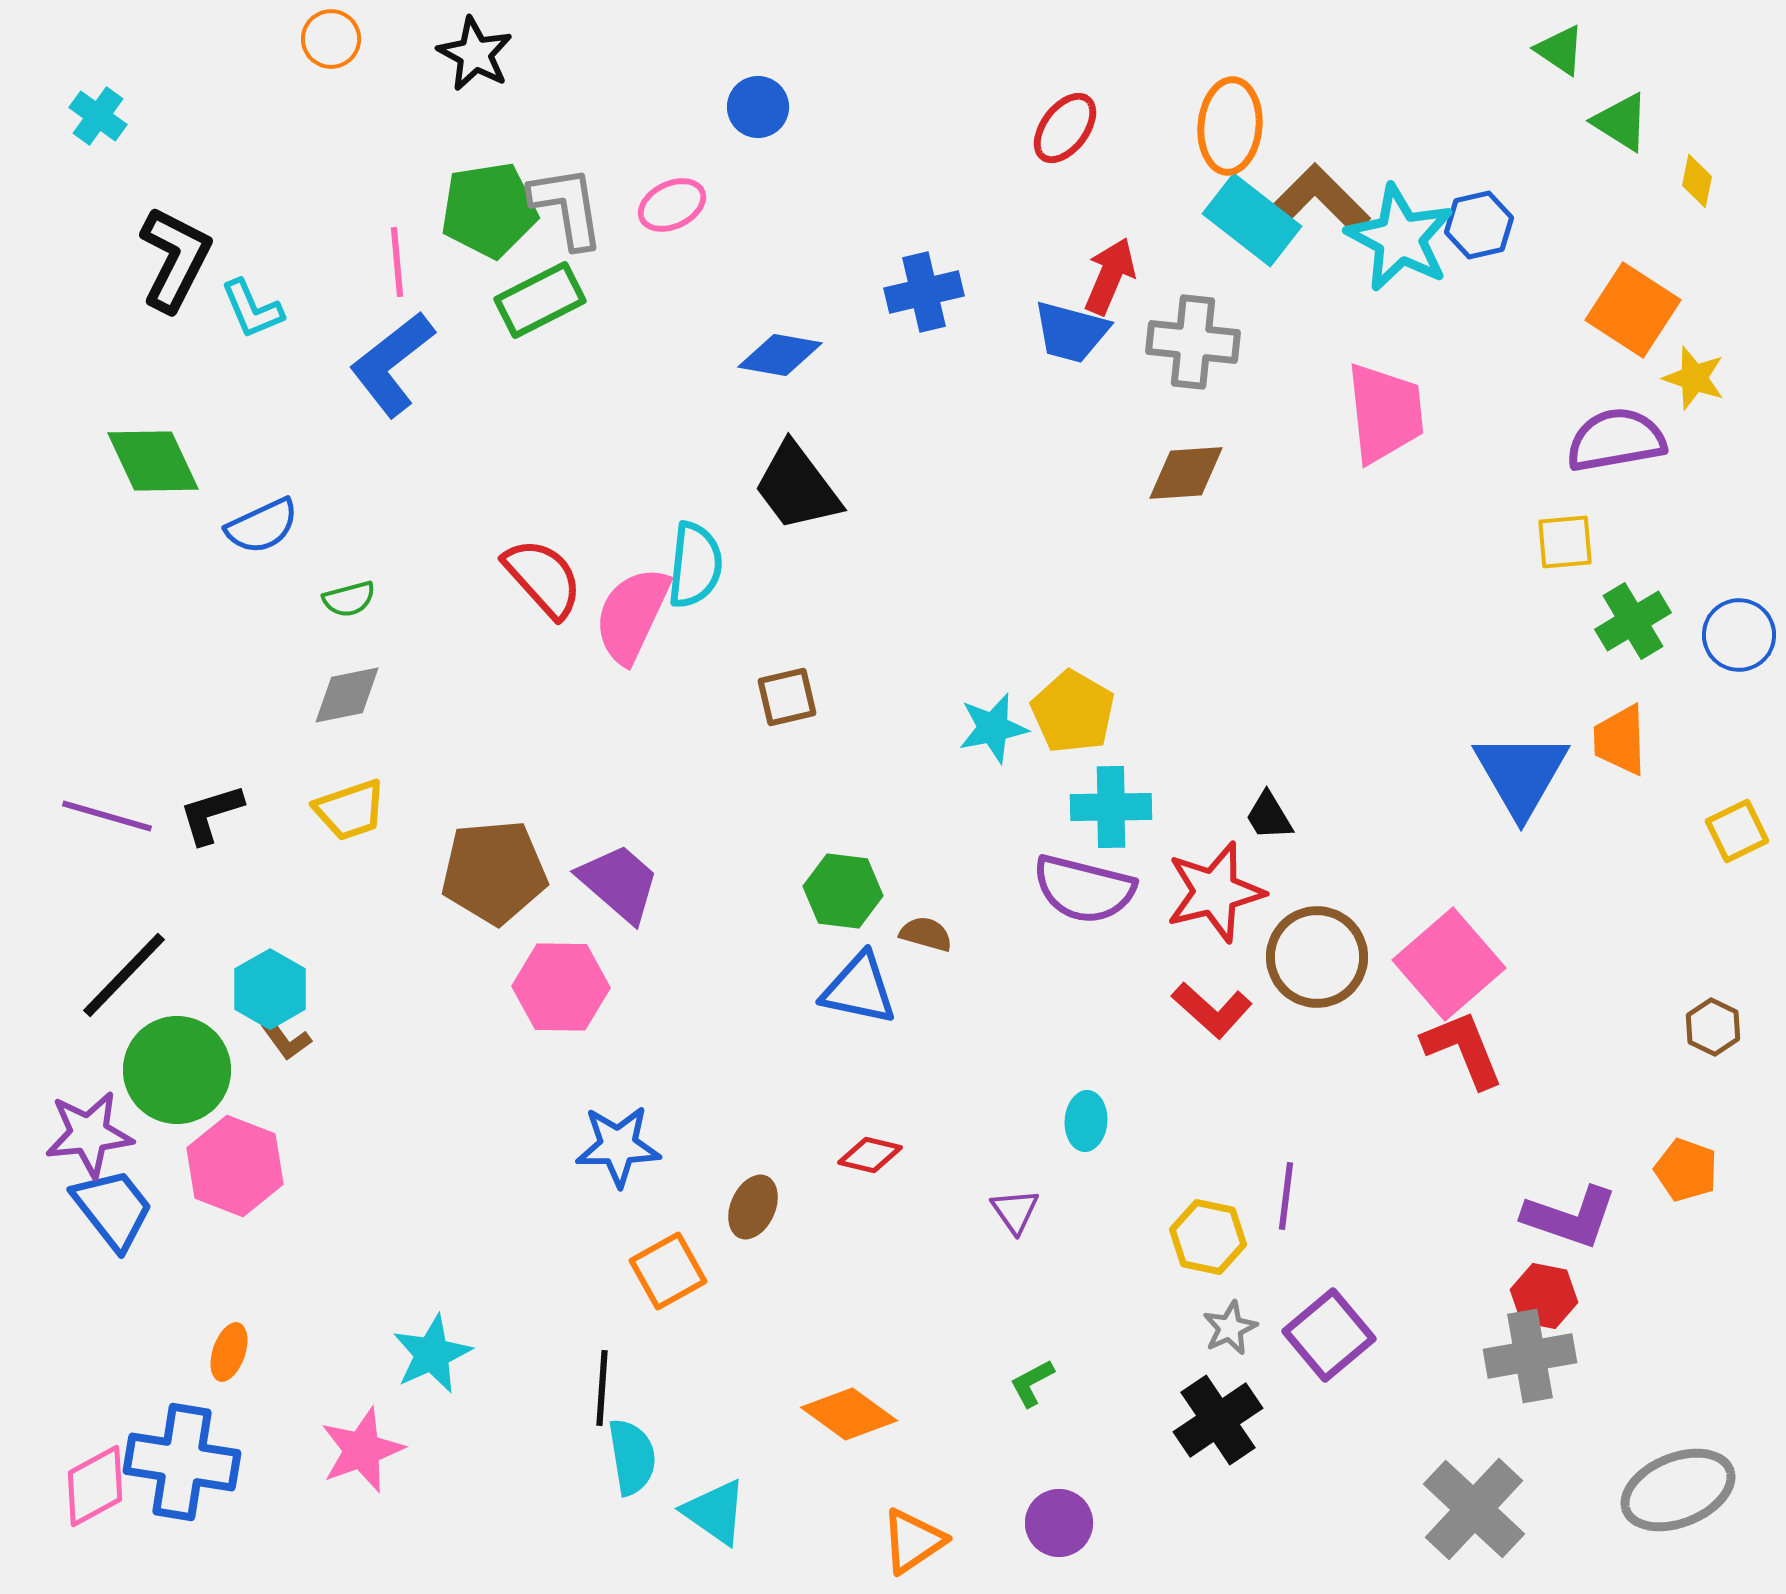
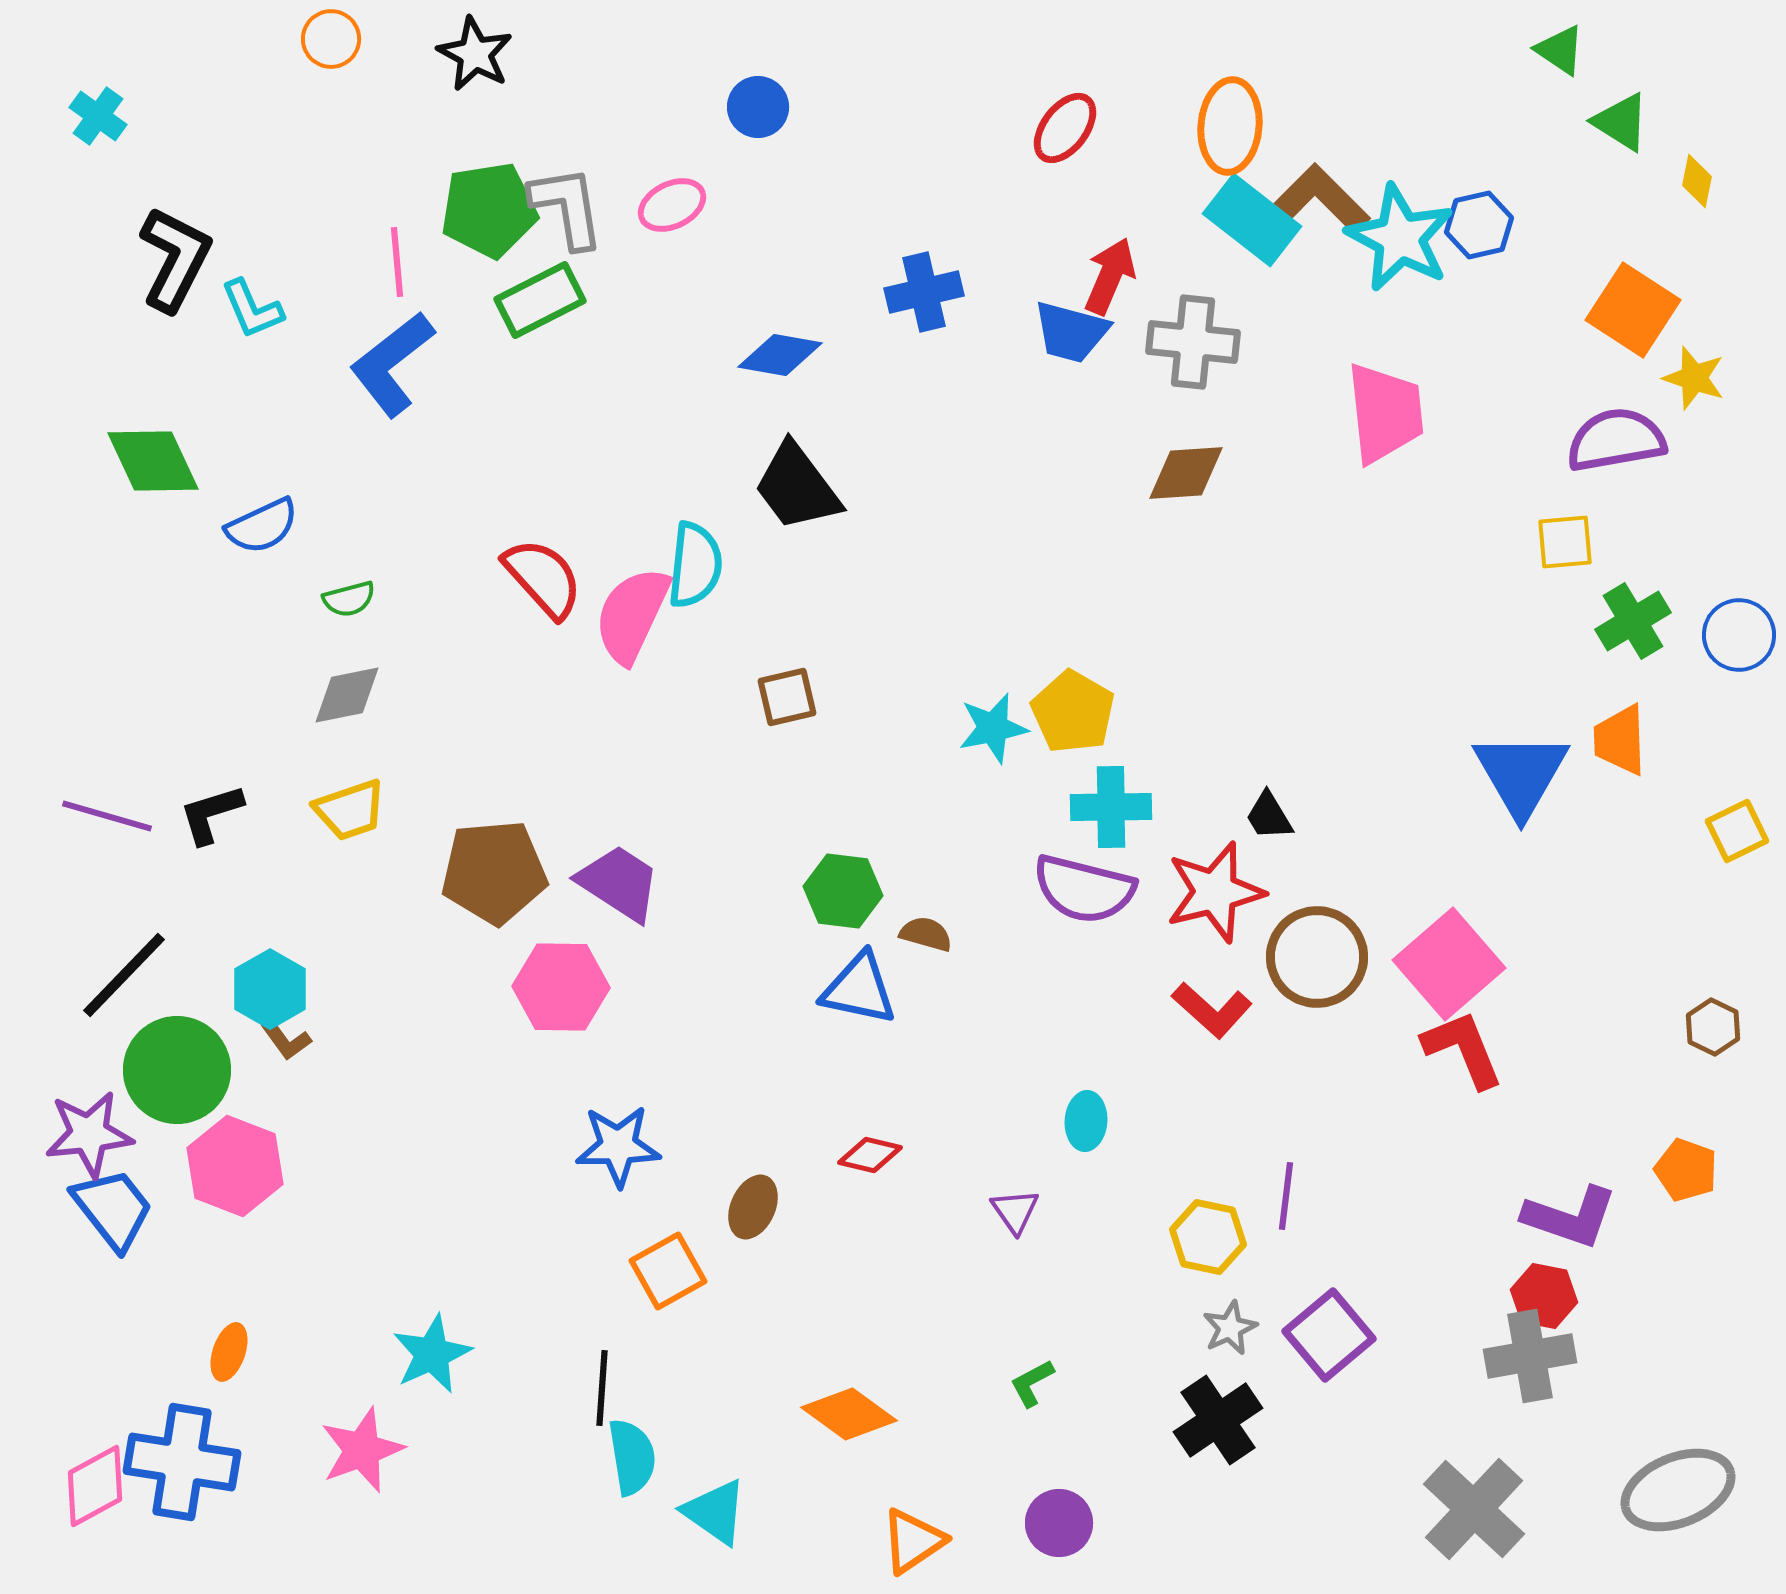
purple trapezoid at (619, 883): rotated 8 degrees counterclockwise
